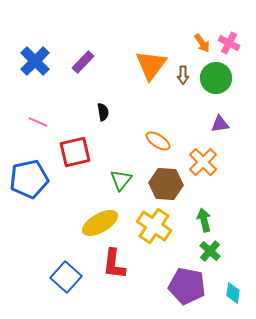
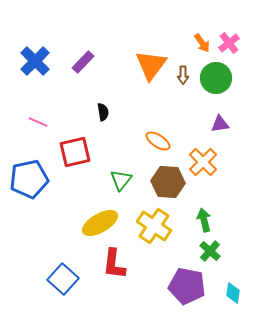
pink cross: rotated 25 degrees clockwise
brown hexagon: moved 2 px right, 2 px up
blue square: moved 3 px left, 2 px down
